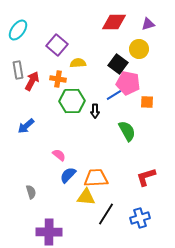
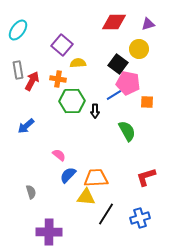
purple square: moved 5 px right
